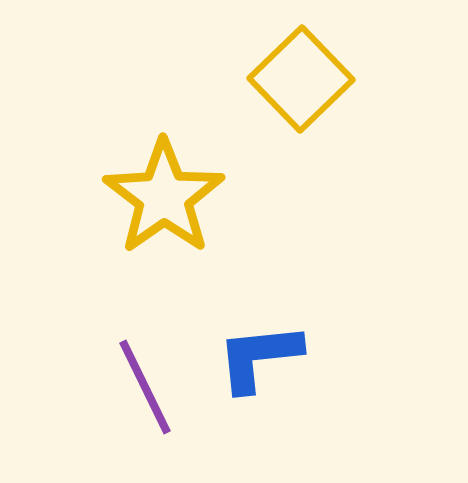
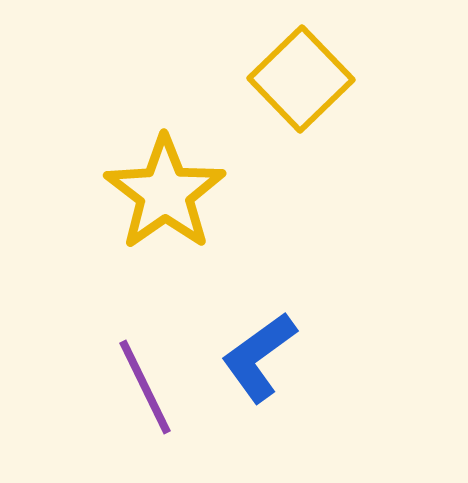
yellow star: moved 1 px right, 4 px up
blue L-shape: rotated 30 degrees counterclockwise
